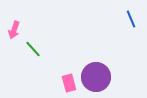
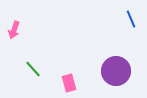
green line: moved 20 px down
purple circle: moved 20 px right, 6 px up
